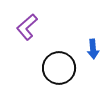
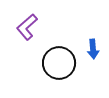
black circle: moved 5 px up
